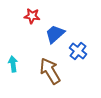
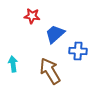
blue cross: rotated 36 degrees counterclockwise
